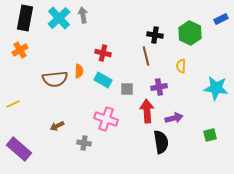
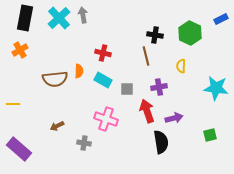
yellow line: rotated 24 degrees clockwise
red arrow: rotated 15 degrees counterclockwise
